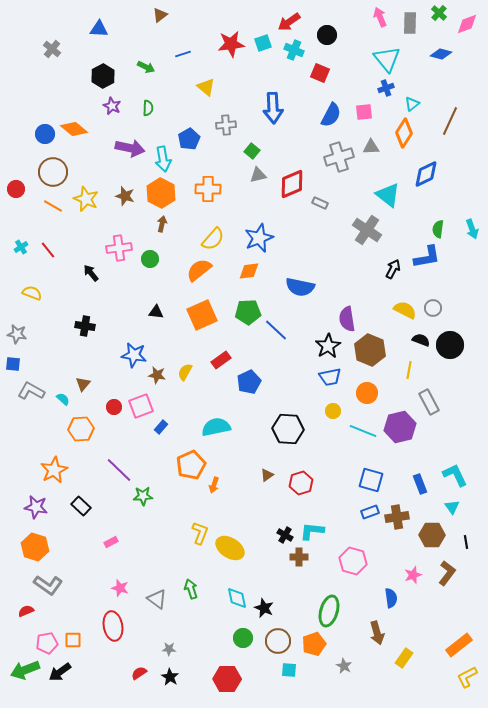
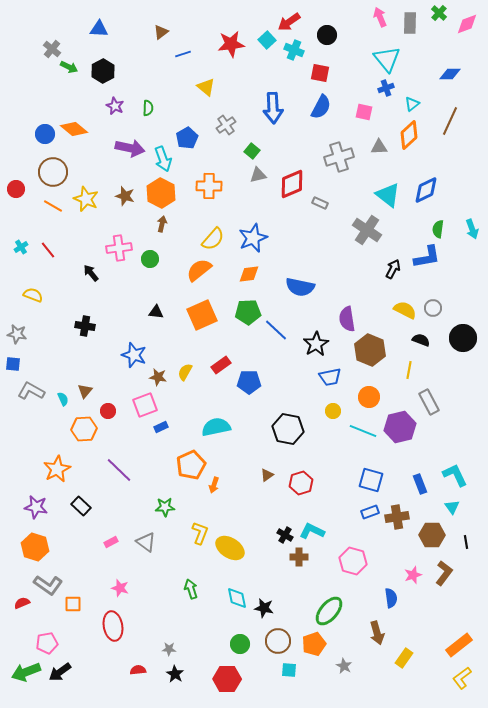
brown triangle at (160, 15): moved 1 px right, 17 px down
cyan square at (263, 43): moved 4 px right, 3 px up; rotated 24 degrees counterclockwise
blue diamond at (441, 54): moved 9 px right, 20 px down; rotated 15 degrees counterclockwise
green arrow at (146, 67): moved 77 px left
red square at (320, 73): rotated 12 degrees counterclockwise
black hexagon at (103, 76): moved 5 px up
purple star at (112, 106): moved 3 px right
pink square at (364, 112): rotated 18 degrees clockwise
blue semicircle at (331, 115): moved 10 px left, 8 px up
gray cross at (226, 125): rotated 30 degrees counterclockwise
orange diamond at (404, 133): moved 5 px right, 2 px down; rotated 16 degrees clockwise
blue pentagon at (189, 139): moved 2 px left, 1 px up
gray triangle at (371, 147): moved 8 px right
cyan arrow at (163, 159): rotated 10 degrees counterclockwise
blue diamond at (426, 174): moved 16 px down
orange cross at (208, 189): moved 1 px right, 3 px up
blue star at (259, 238): moved 6 px left
orange diamond at (249, 271): moved 3 px down
yellow semicircle at (32, 293): moved 1 px right, 2 px down
black circle at (450, 345): moved 13 px right, 7 px up
black star at (328, 346): moved 12 px left, 2 px up
blue star at (134, 355): rotated 10 degrees clockwise
red rectangle at (221, 360): moved 5 px down
brown star at (157, 375): moved 1 px right, 2 px down
blue pentagon at (249, 382): rotated 25 degrees clockwise
brown triangle at (83, 384): moved 2 px right, 7 px down
orange circle at (367, 393): moved 2 px right, 4 px down
cyan semicircle at (63, 399): rotated 24 degrees clockwise
pink square at (141, 406): moved 4 px right, 1 px up
red circle at (114, 407): moved 6 px left, 4 px down
blue rectangle at (161, 427): rotated 24 degrees clockwise
orange hexagon at (81, 429): moved 3 px right
black hexagon at (288, 429): rotated 8 degrees clockwise
orange star at (54, 470): moved 3 px right, 1 px up
green star at (143, 496): moved 22 px right, 11 px down
cyan L-shape at (312, 531): rotated 20 degrees clockwise
brown L-shape at (447, 573): moved 3 px left
gray triangle at (157, 599): moved 11 px left, 57 px up
black star at (264, 608): rotated 12 degrees counterclockwise
red semicircle at (26, 611): moved 4 px left, 8 px up
green ellipse at (329, 611): rotated 24 degrees clockwise
green circle at (243, 638): moved 3 px left, 6 px down
orange square at (73, 640): moved 36 px up
green arrow at (25, 670): moved 1 px right, 2 px down
red semicircle at (139, 673): moved 1 px left, 3 px up; rotated 28 degrees clockwise
black star at (170, 677): moved 5 px right, 3 px up
yellow L-shape at (467, 677): moved 5 px left, 1 px down; rotated 10 degrees counterclockwise
